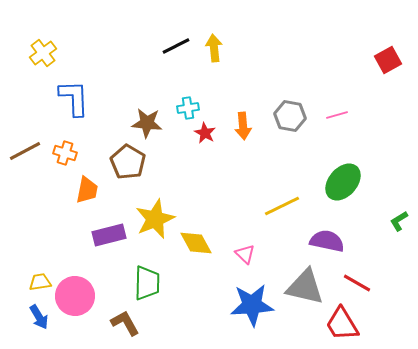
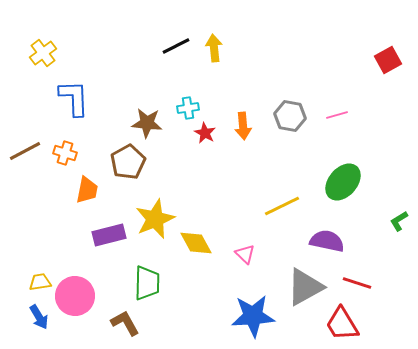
brown pentagon: rotated 12 degrees clockwise
red line: rotated 12 degrees counterclockwise
gray triangle: rotated 42 degrees counterclockwise
blue star: moved 1 px right, 11 px down
